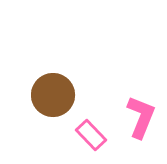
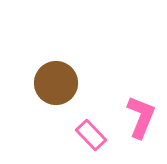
brown circle: moved 3 px right, 12 px up
